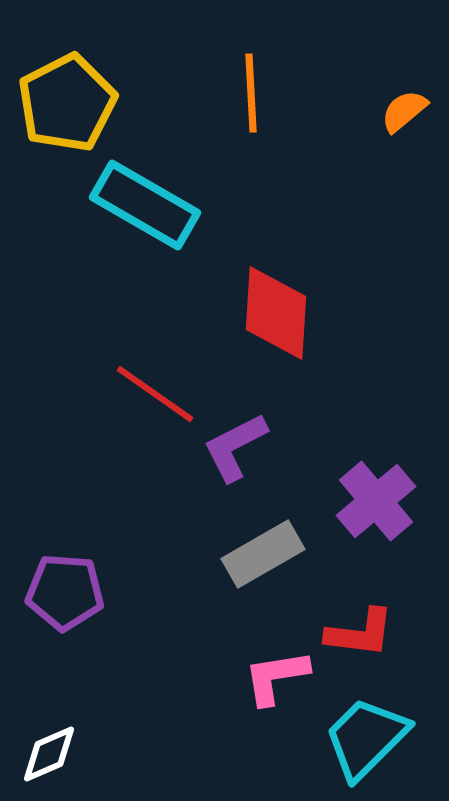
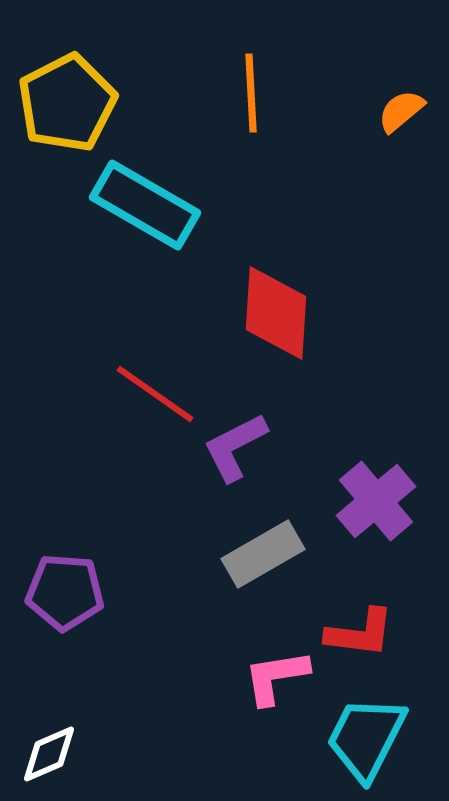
orange semicircle: moved 3 px left
cyan trapezoid: rotated 18 degrees counterclockwise
